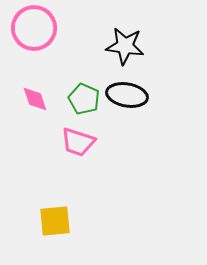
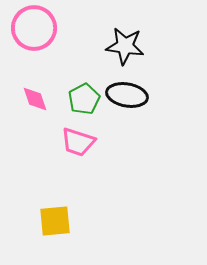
green pentagon: rotated 20 degrees clockwise
